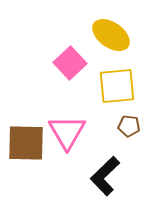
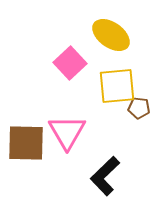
brown pentagon: moved 10 px right, 18 px up
